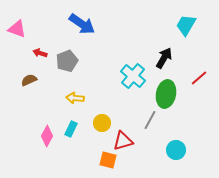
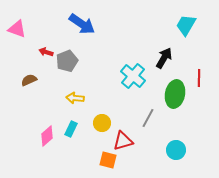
red arrow: moved 6 px right, 1 px up
red line: rotated 48 degrees counterclockwise
green ellipse: moved 9 px right
gray line: moved 2 px left, 2 px up
pink diamond: rotated 20 degrees clockwise
